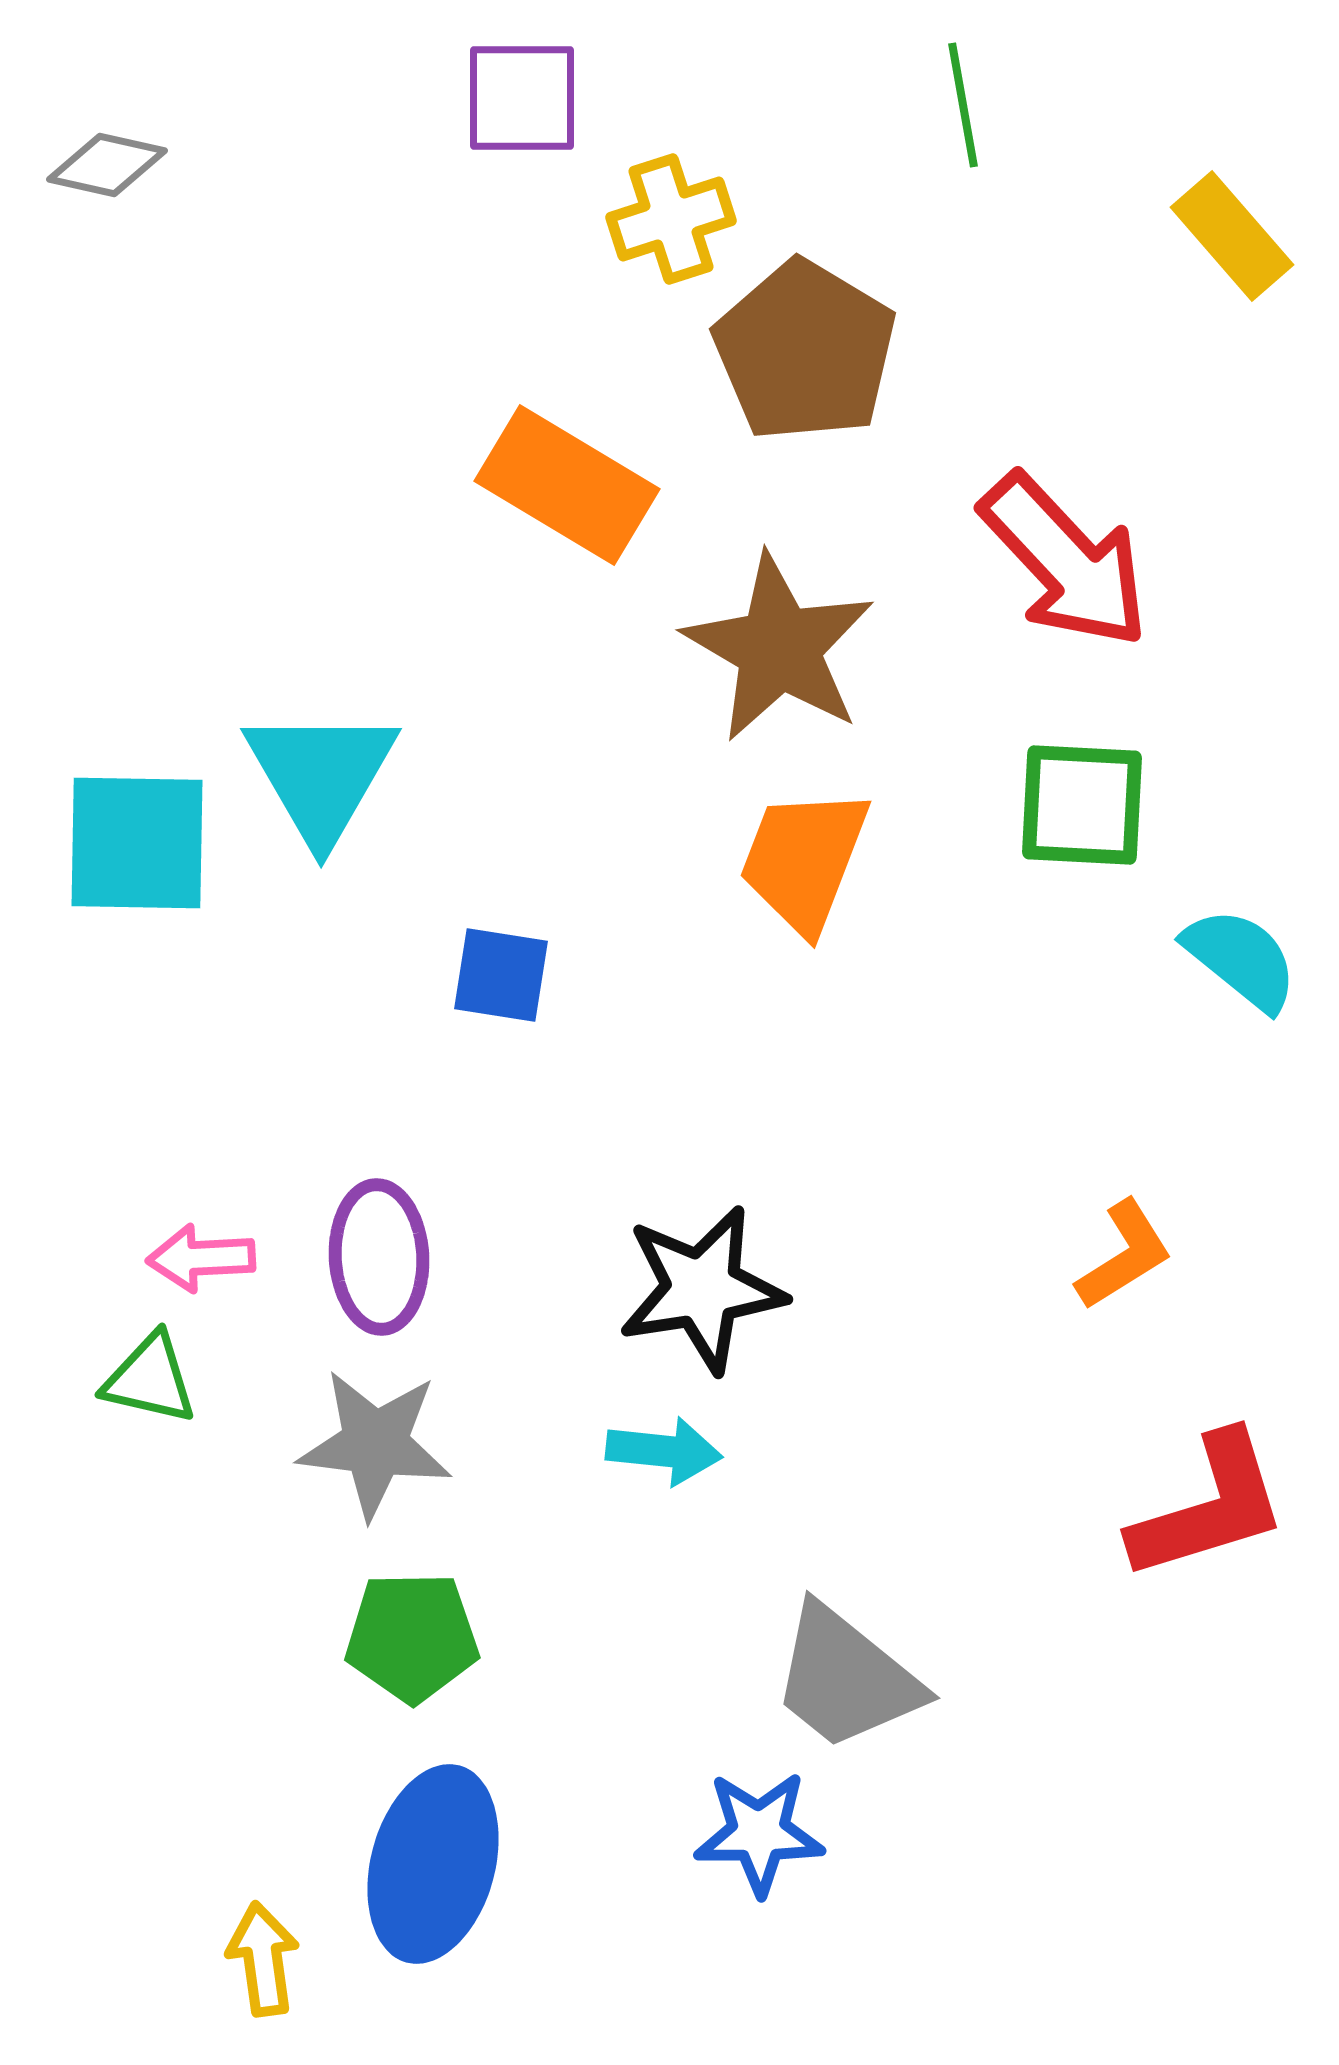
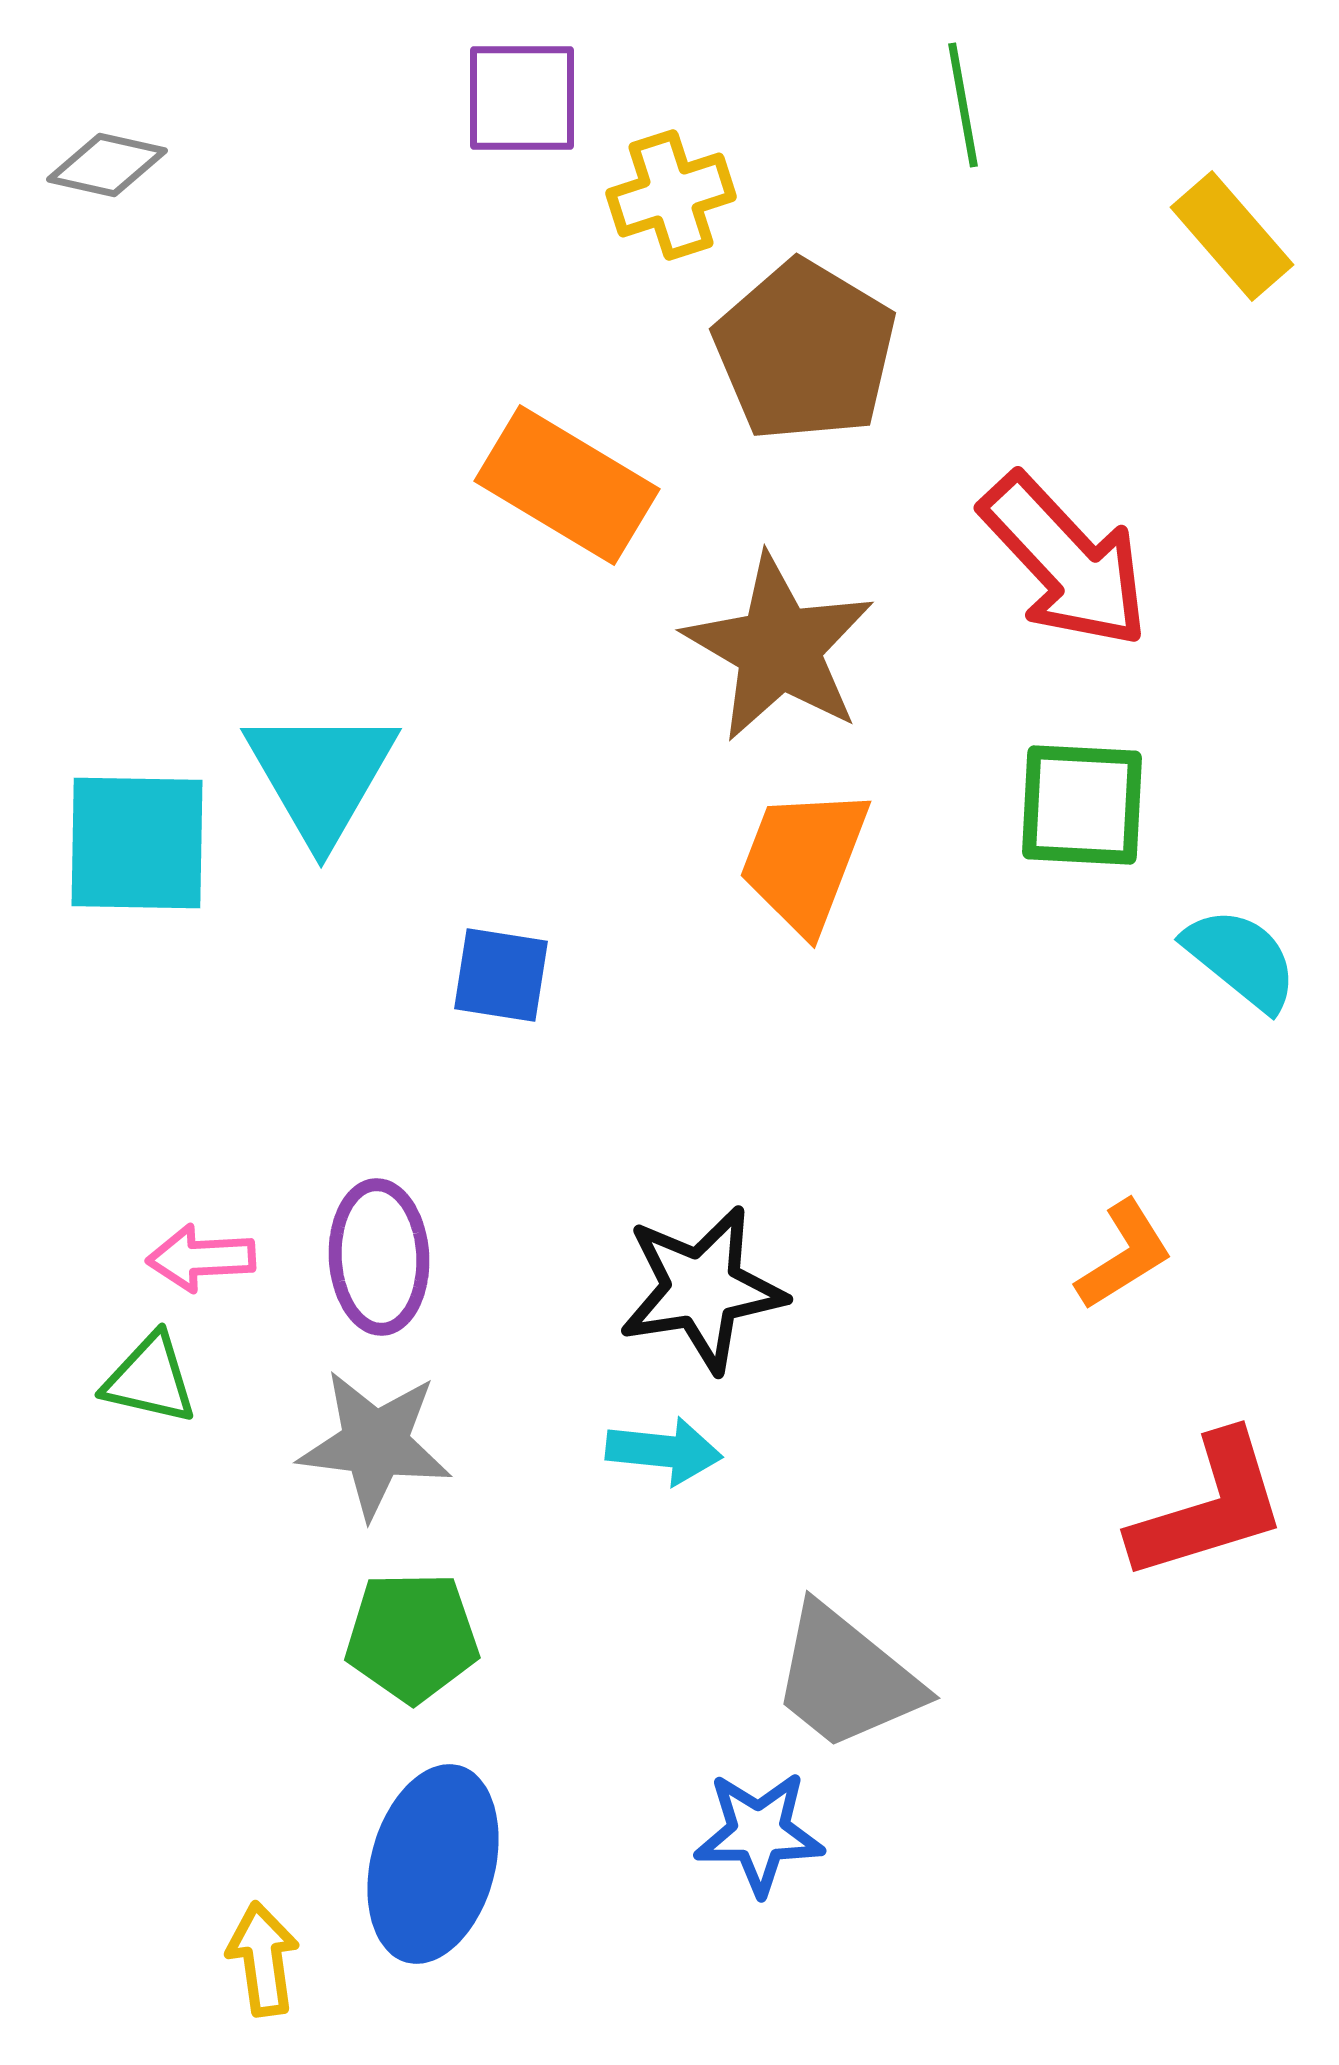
yellow cross: moved 24 px up
